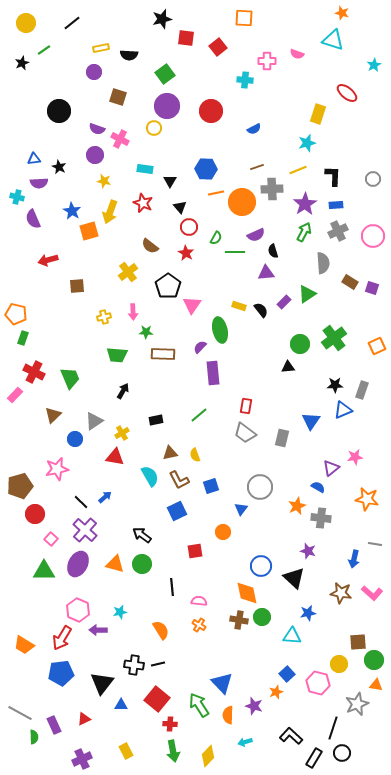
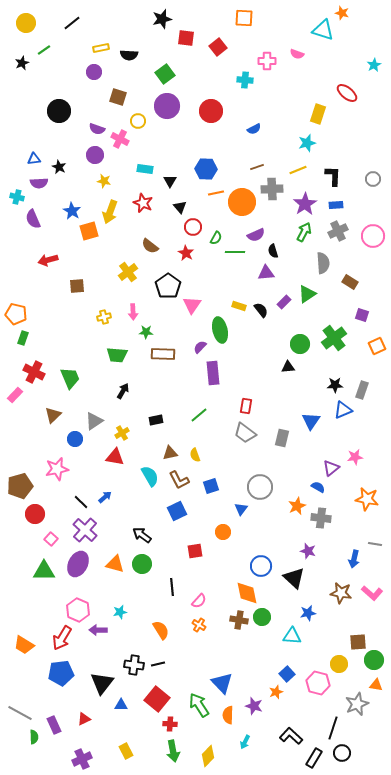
cyan triangle at (333, 40): moved 10 px left, 10 px up
yellow circle at (154, 128): moved 16 px left, 7 px up
red circle at (189, 227): moved 4 px right
purple square at (372, 288): moved 10 px left, 27 px down
pink semicircle at (199, 601): rotated 126 degrees clockwise
cyan arrow at (245, 742): rotated 48 degrees counterclockwise
